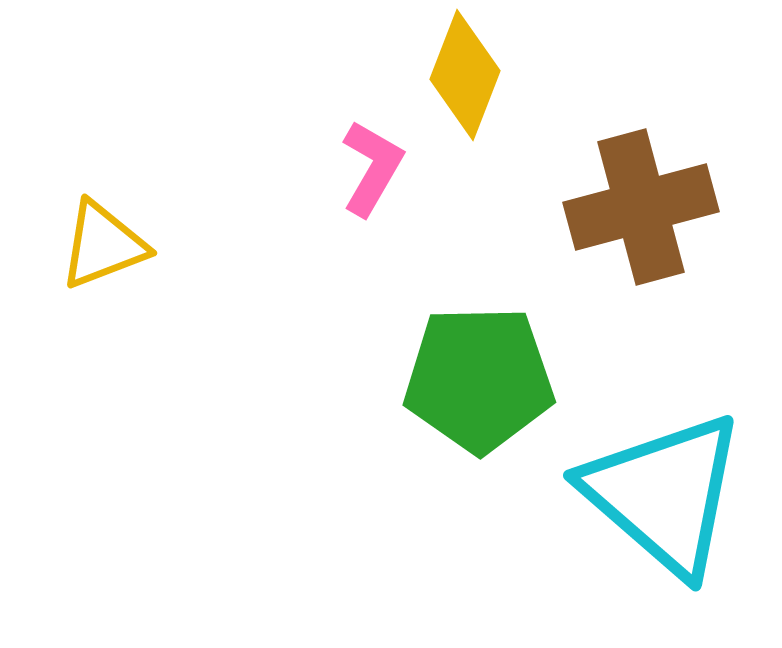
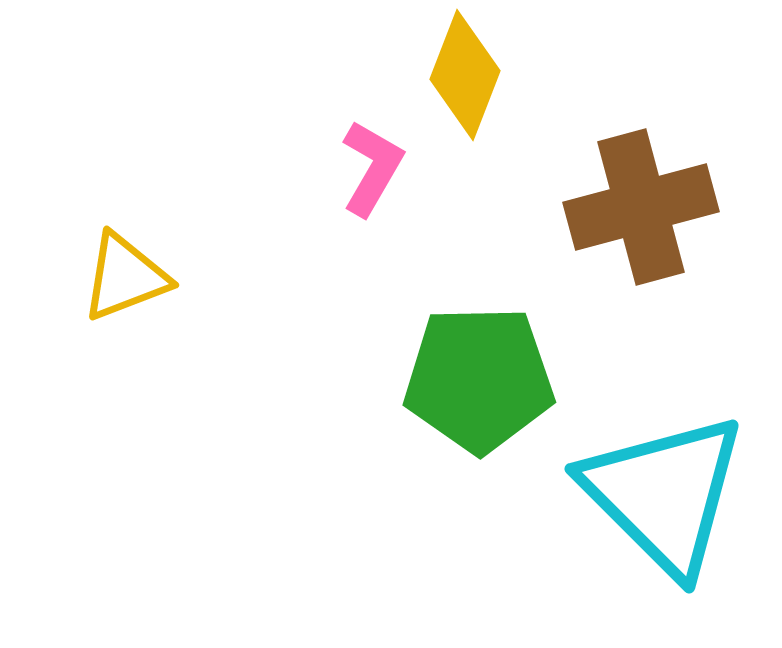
yellow triangle: moved 22 px right, 32 px down
cyan triangle: rotated 4 degrees clockwise
